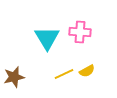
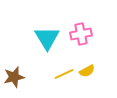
pink cross: moved 1 px right, 2 px down; rotated 15 degrees counterclockwise
